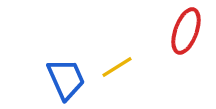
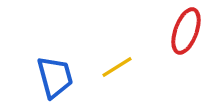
blue trapezoid: moved 11 px left, 2 px up; rotated 9 degrees clockwise
